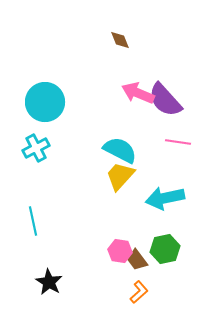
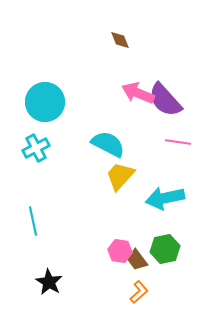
cyan semicircle: moved 12 px left, 6 px up
